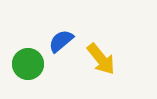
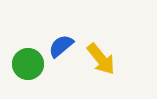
blue semicircle: moved 5 px down
